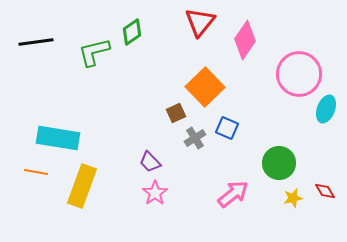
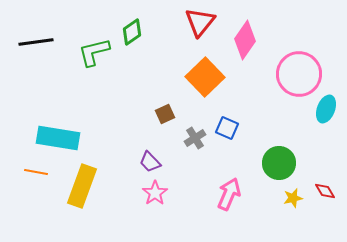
orange square: moved 10 px up
brown square: moved 11 px left, 1 px down
pink arrow: moved 4 px left; rotated 28 degrees counterclockwise
